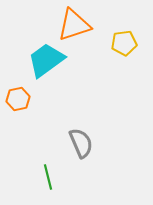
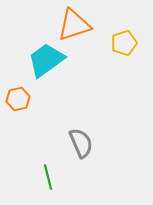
yellow pentagon: rotated 10 degrees counterclockwise
